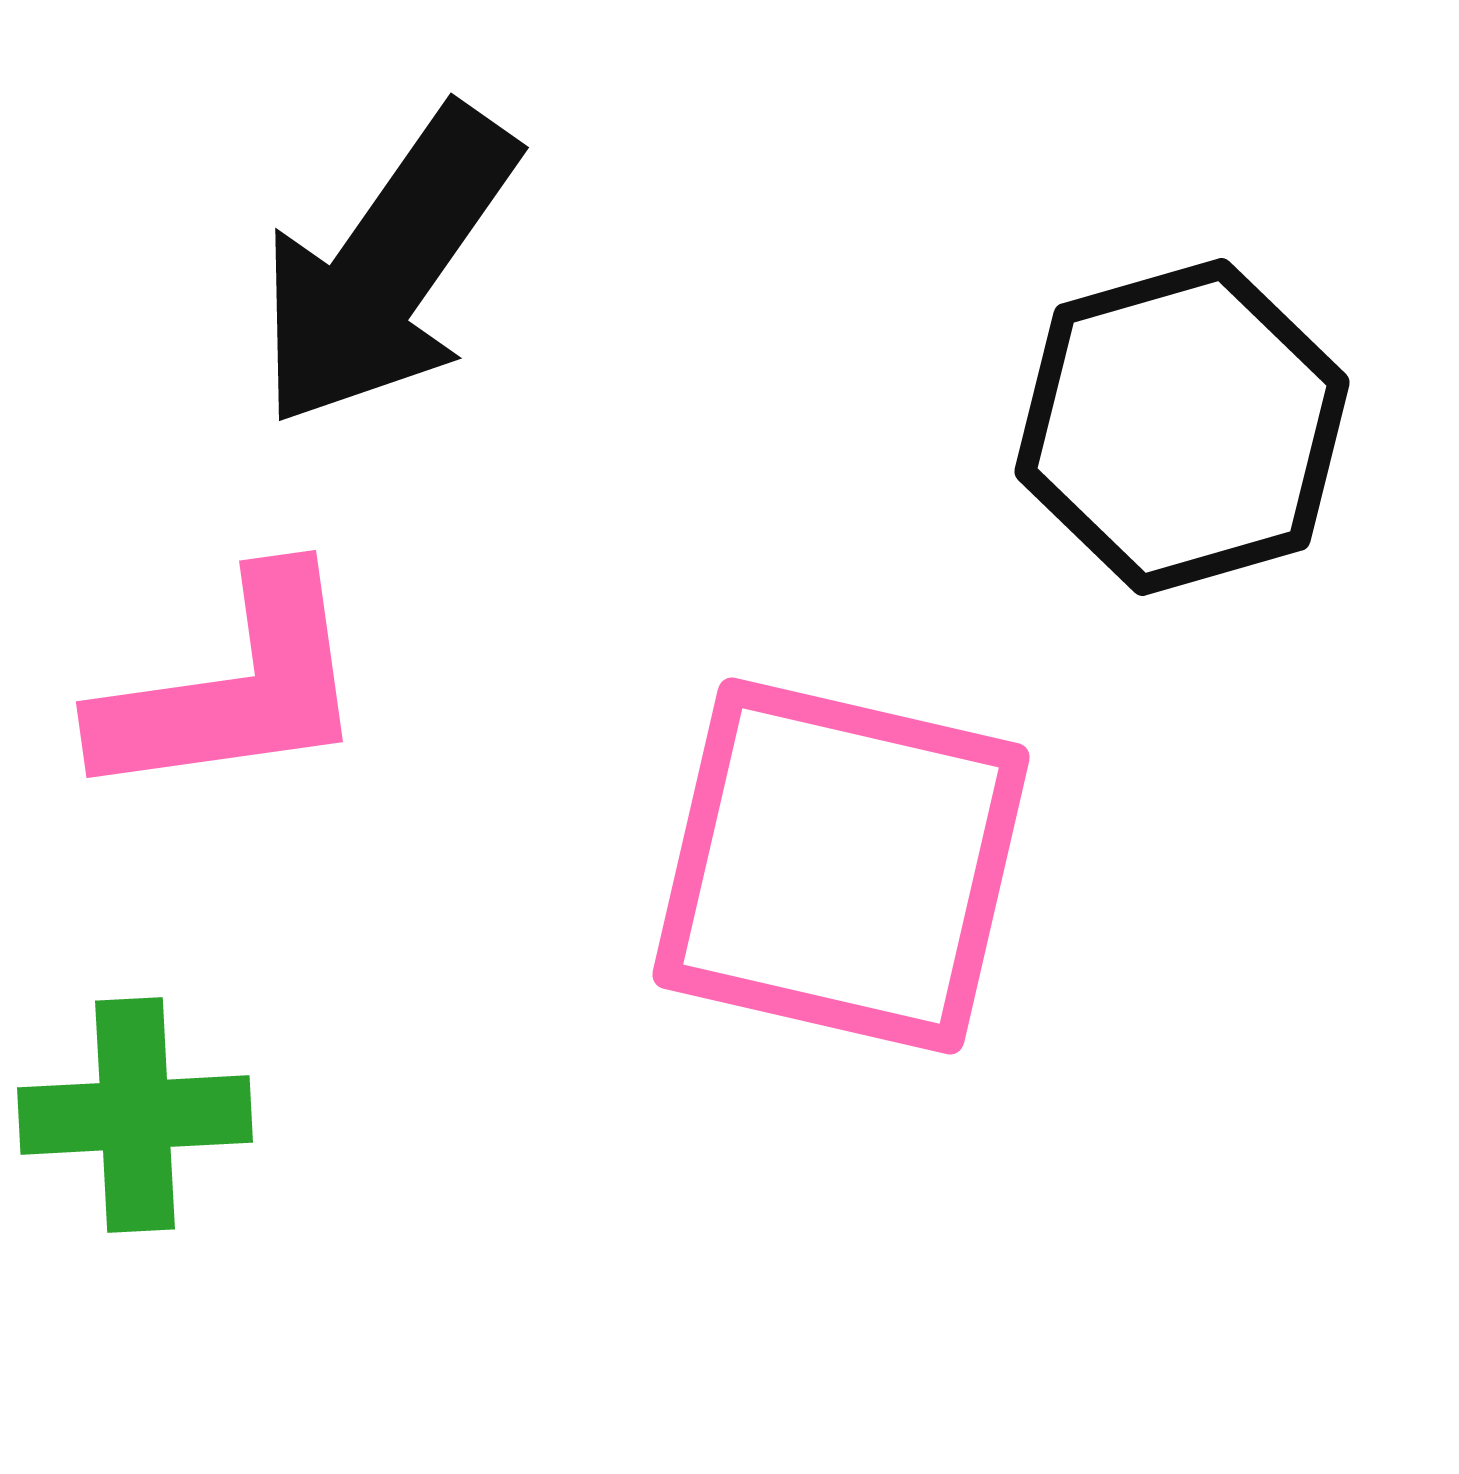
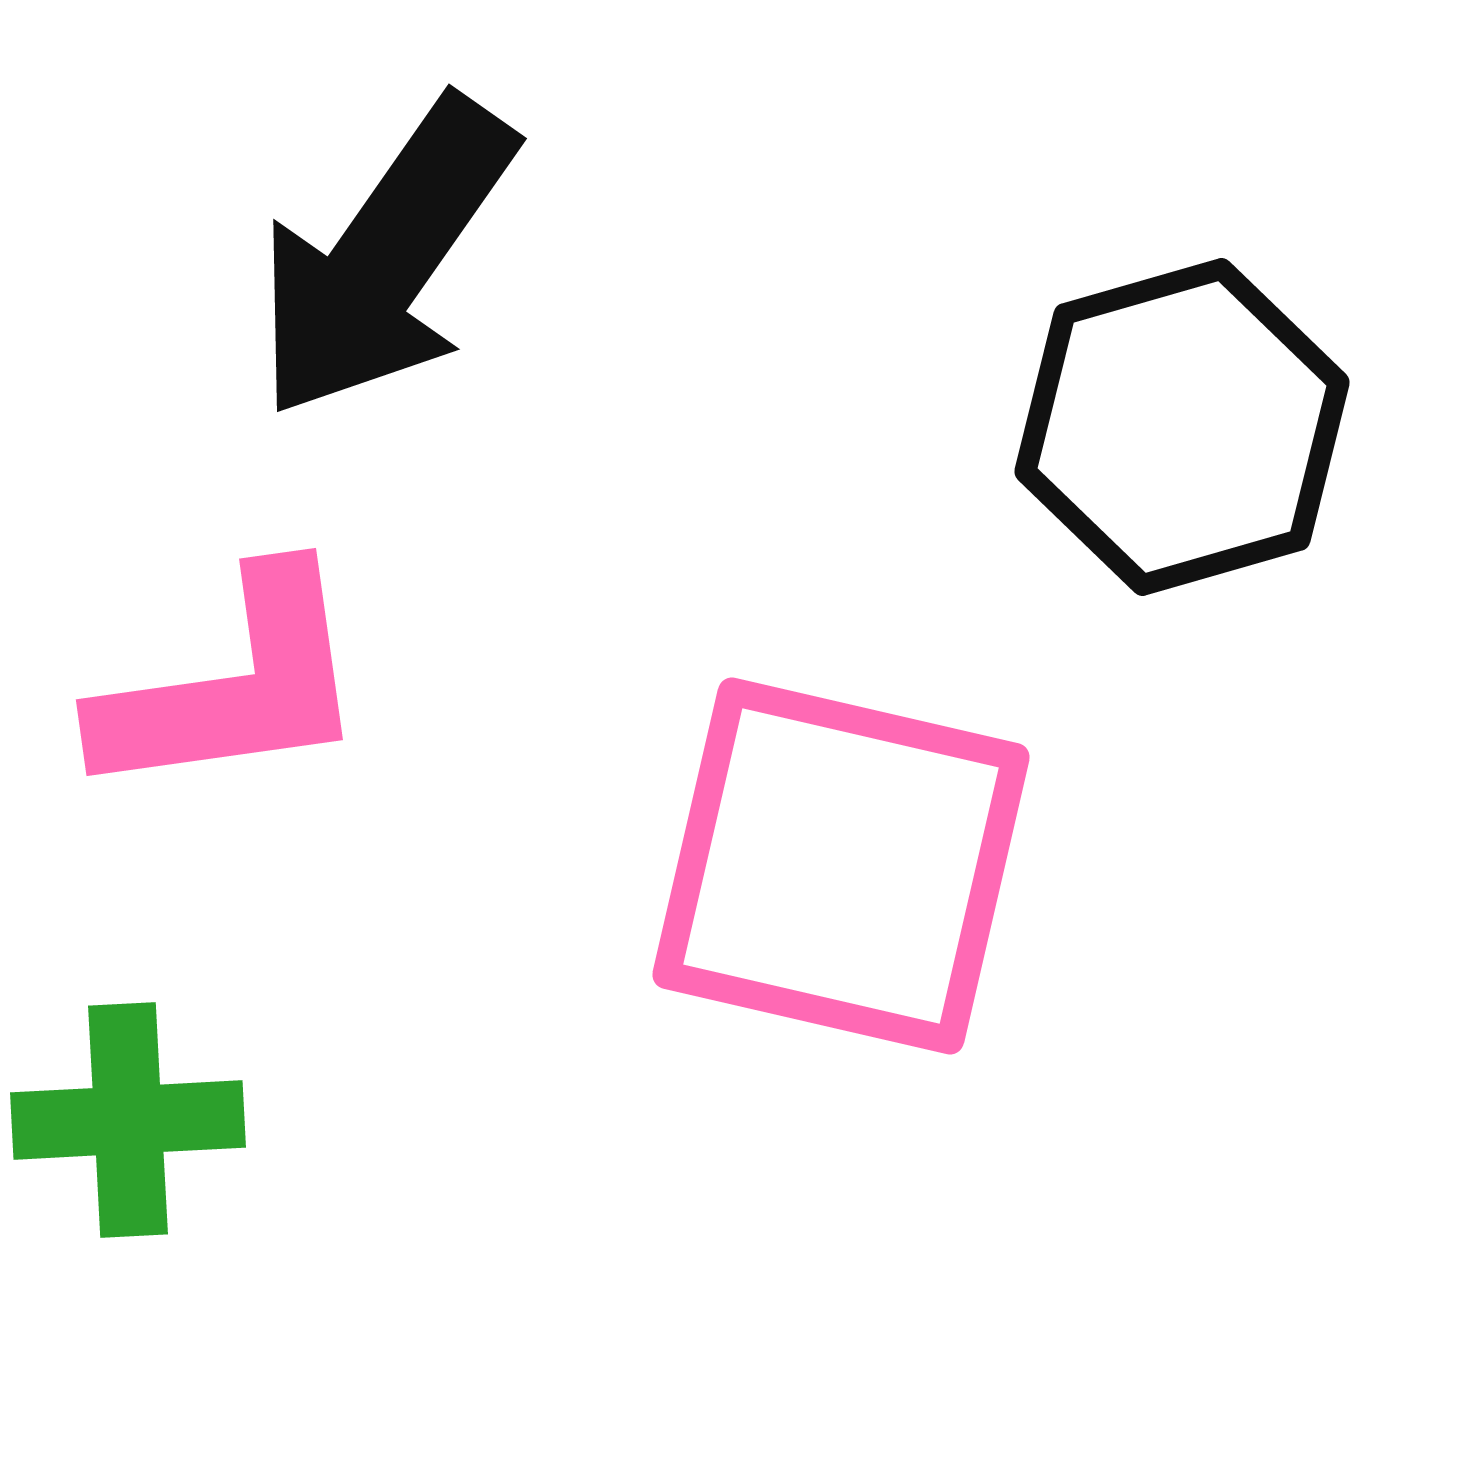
black arrow: moved 2 px left, 9 px up
pink L-shape: moved 2 px up
green cross: moved 7 px left, 5 px down
